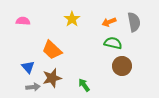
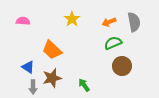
green semicircle: rotated 36 degrees counterclockwise
blue triangle: rotated 16 degrees counterclockwise
gray arrow: rotated 96 degrees clockwise
